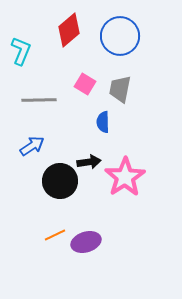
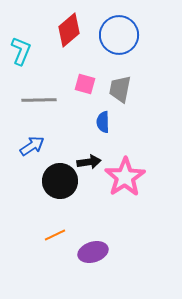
blue circle: moved 1 px left, 1 px up
pink square: rotated 15 degrees counterclockwise
purple ellipse: moved 7 px right, 10 px down
